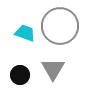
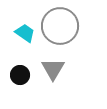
cyan trapezoid: rotated 15 degrees clockwise
